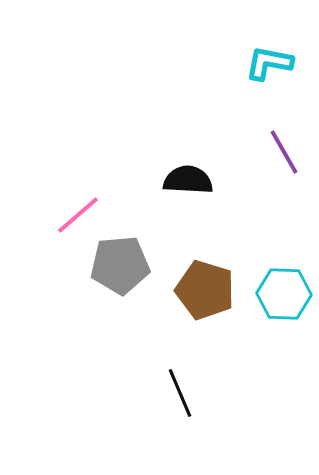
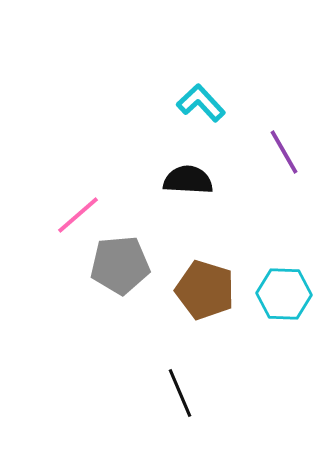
cyan L-shape: moved 68 px left, 40 px down; rotated 36 degrees clockwise
